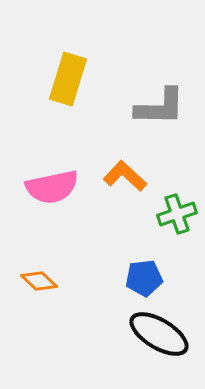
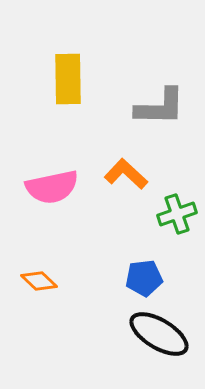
yellow rectangle: rotated 18 degrees counterclockwise
orange L-shape: moved 1 px right, 2 px up
